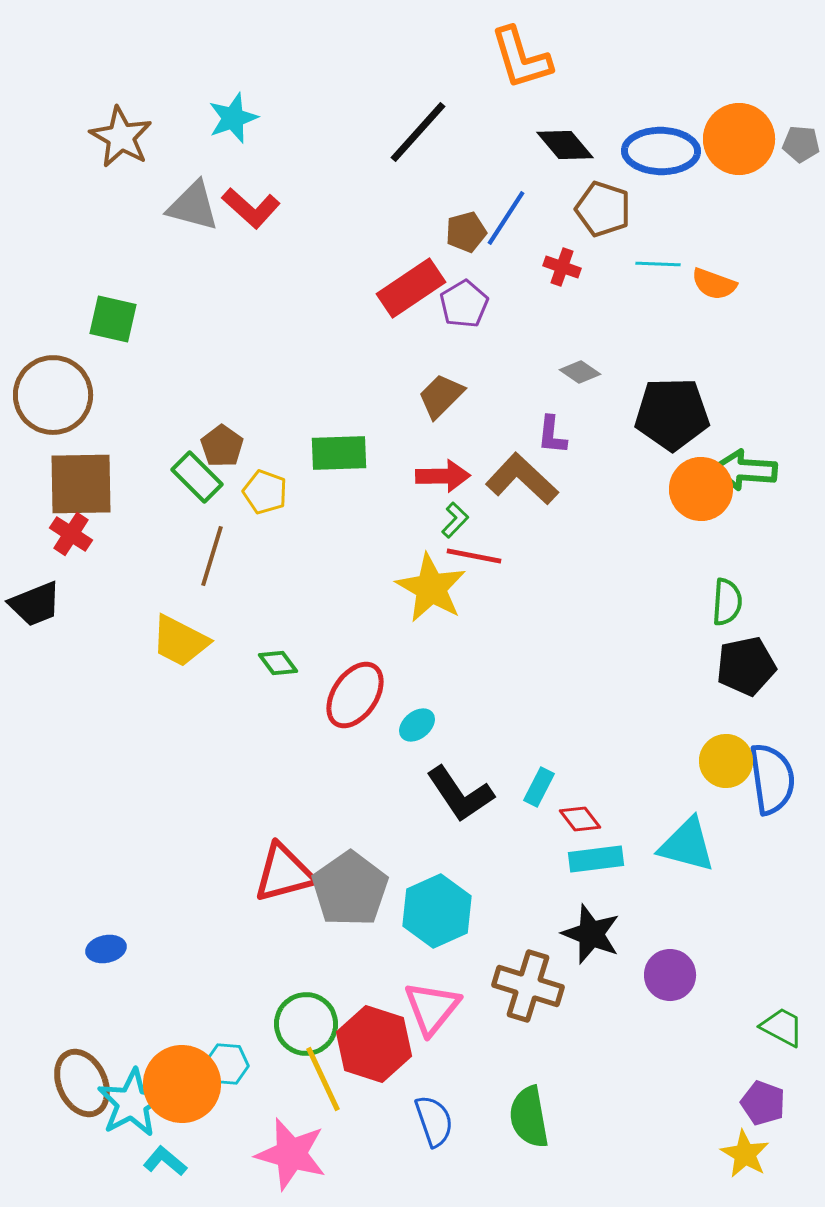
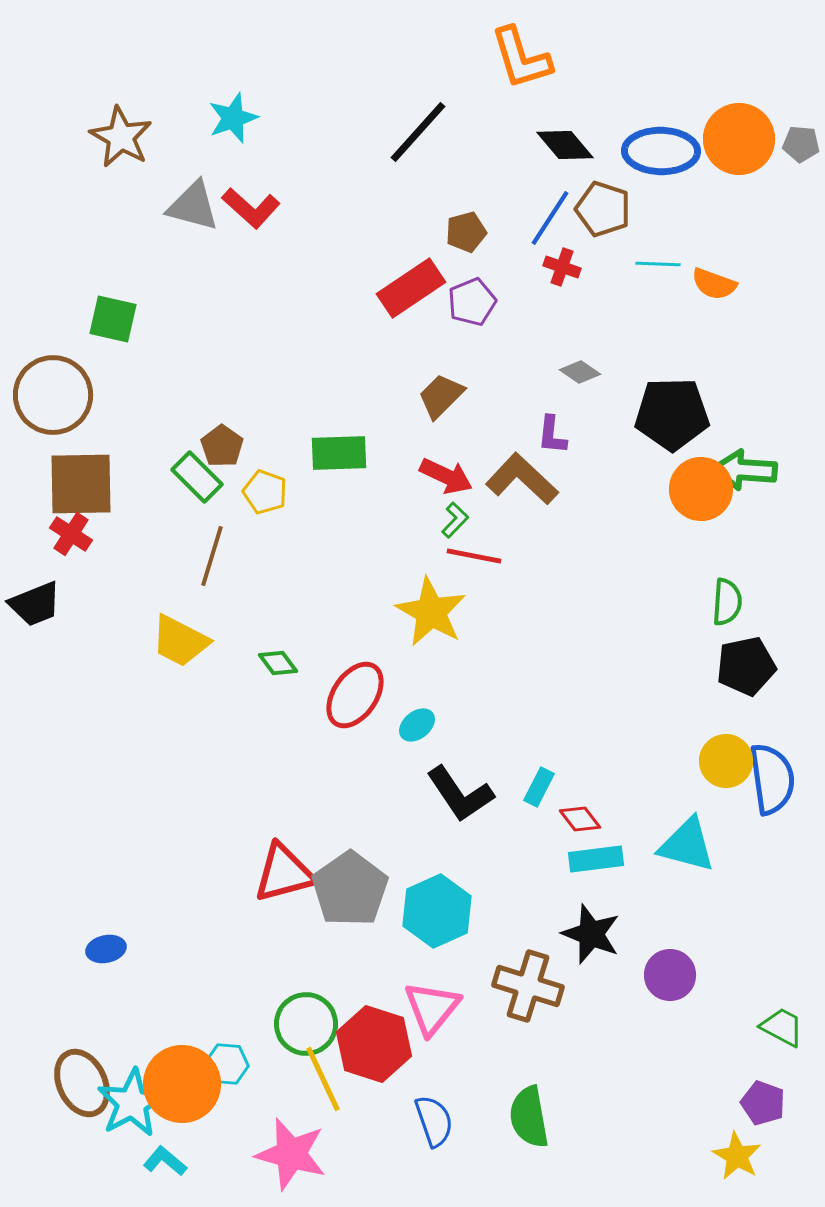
blue line at (506, 218): moved 44 px right
purple pentagon at (464, 304): moved 8 px right, 2 px up; rotated 9 degrees clockwise
red arrow at (443, 476): moved 3 px right; rotated 26 degrees clockwise
yellow star at (431, 588): moved 24 px down
yellow star at (745, 1154): moved 8 px left, 2 px down
